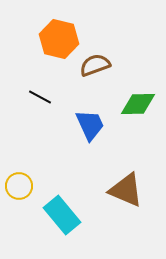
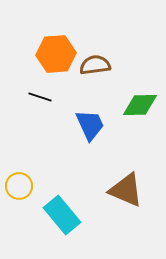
orange hexagon: moved 3 px left, 15 px down; rotated 18 degrees counterclockwise
brown semicircle: rotated 12 degrees clockwise
black line: rotated 10 degrees counterclockwise
green diamond: moved 2 px right, 1 px down
